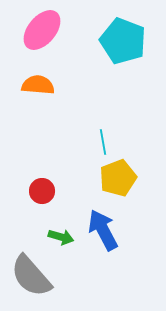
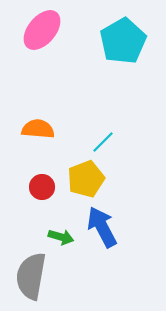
cyan pentagon: rotated 21 degrees clockwise
orange semicircle: moved 44 px down
cyan line: rotated 55 degrees clockwise
yellow pentagon: moved 32 px left, 1 px down
red circle: moved 4 px up
blue arrow: moved 1 px left, 3 px up
gray semicircle: rotated 51 degrees clockwise
